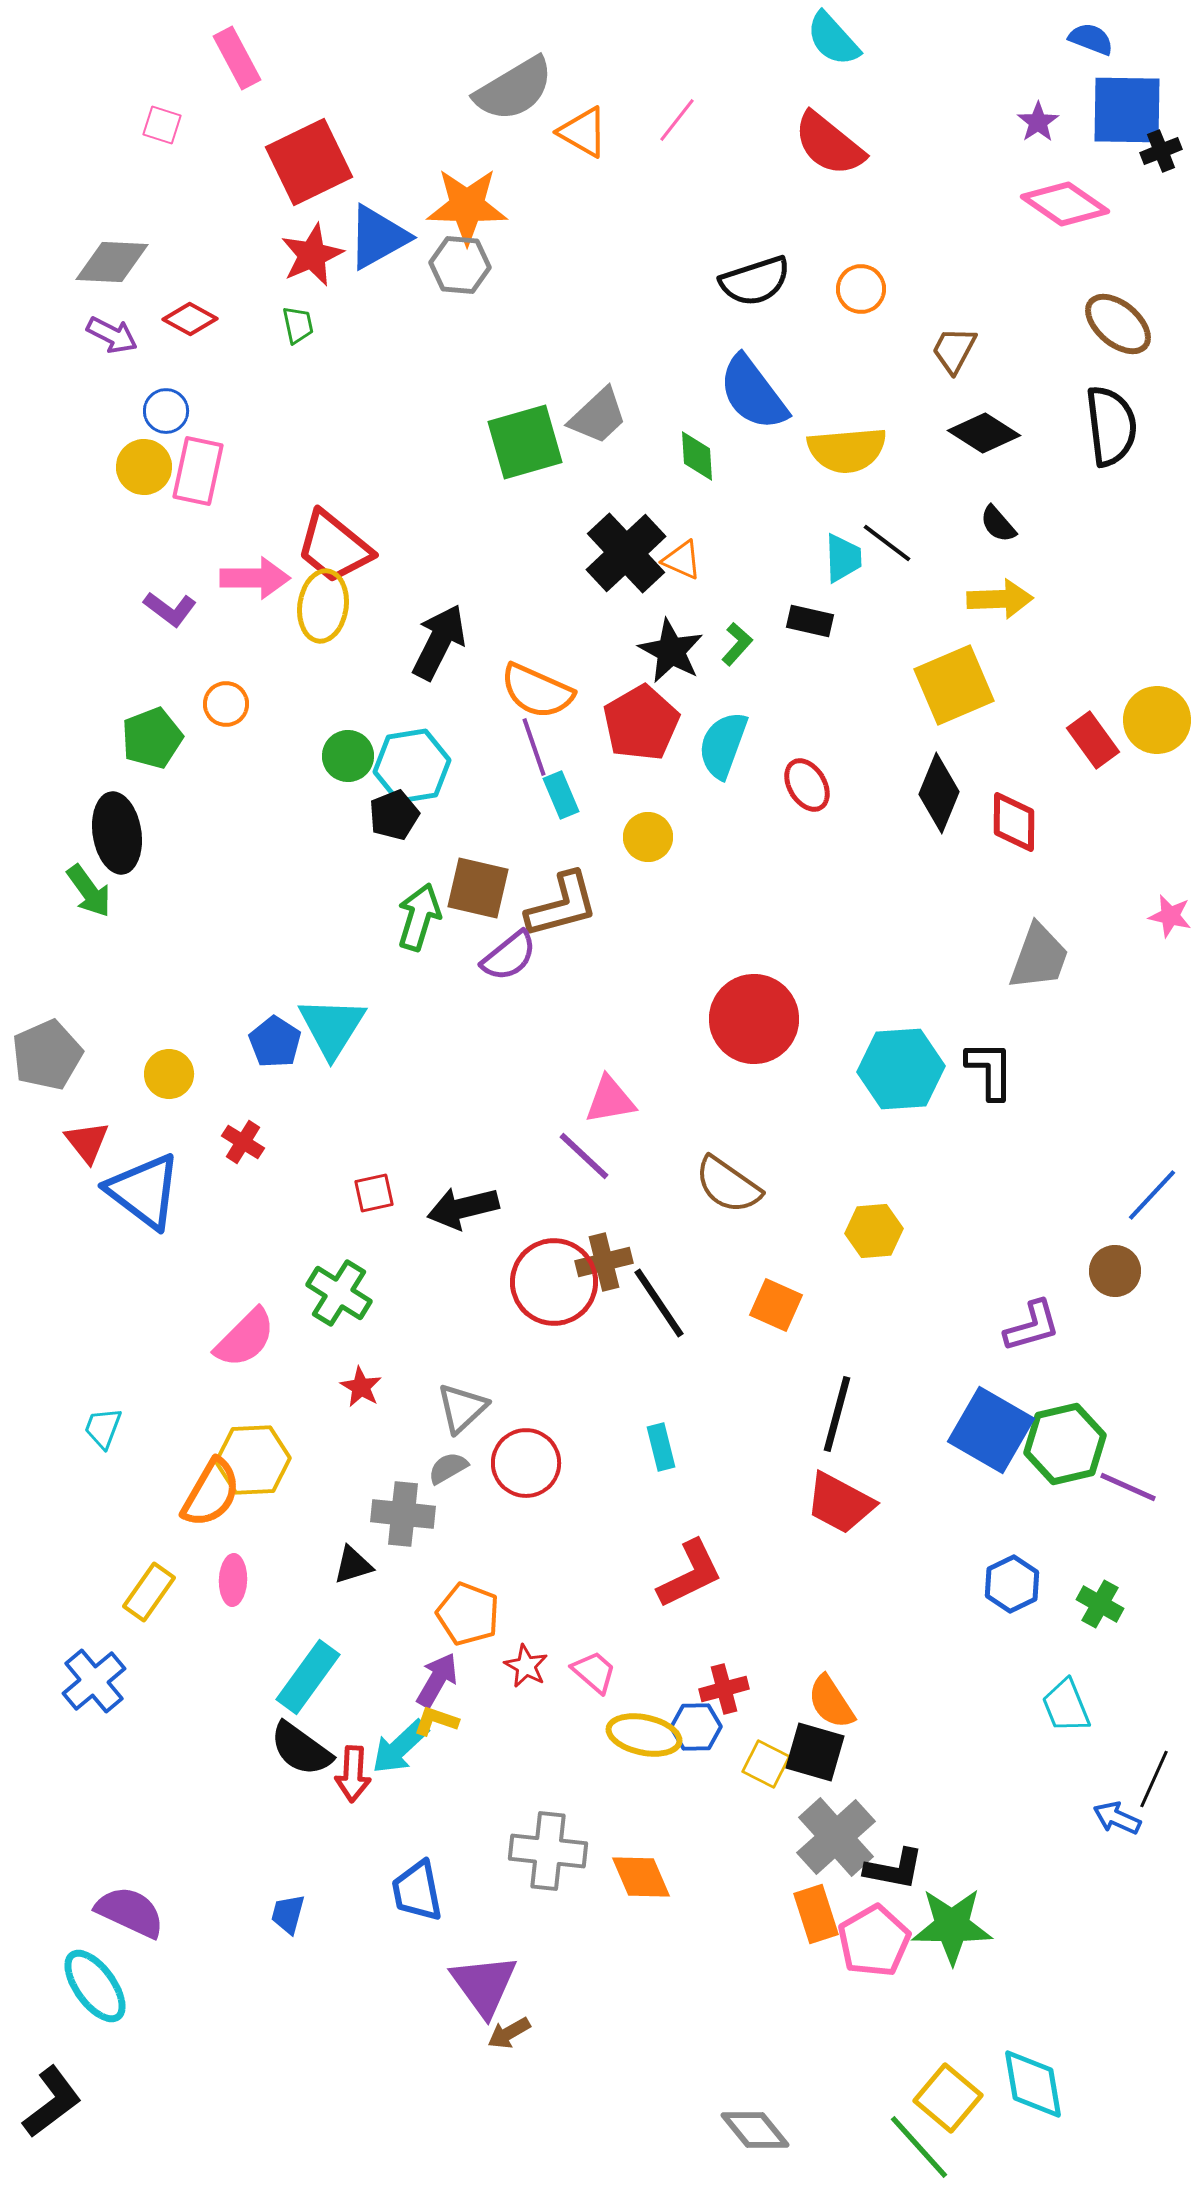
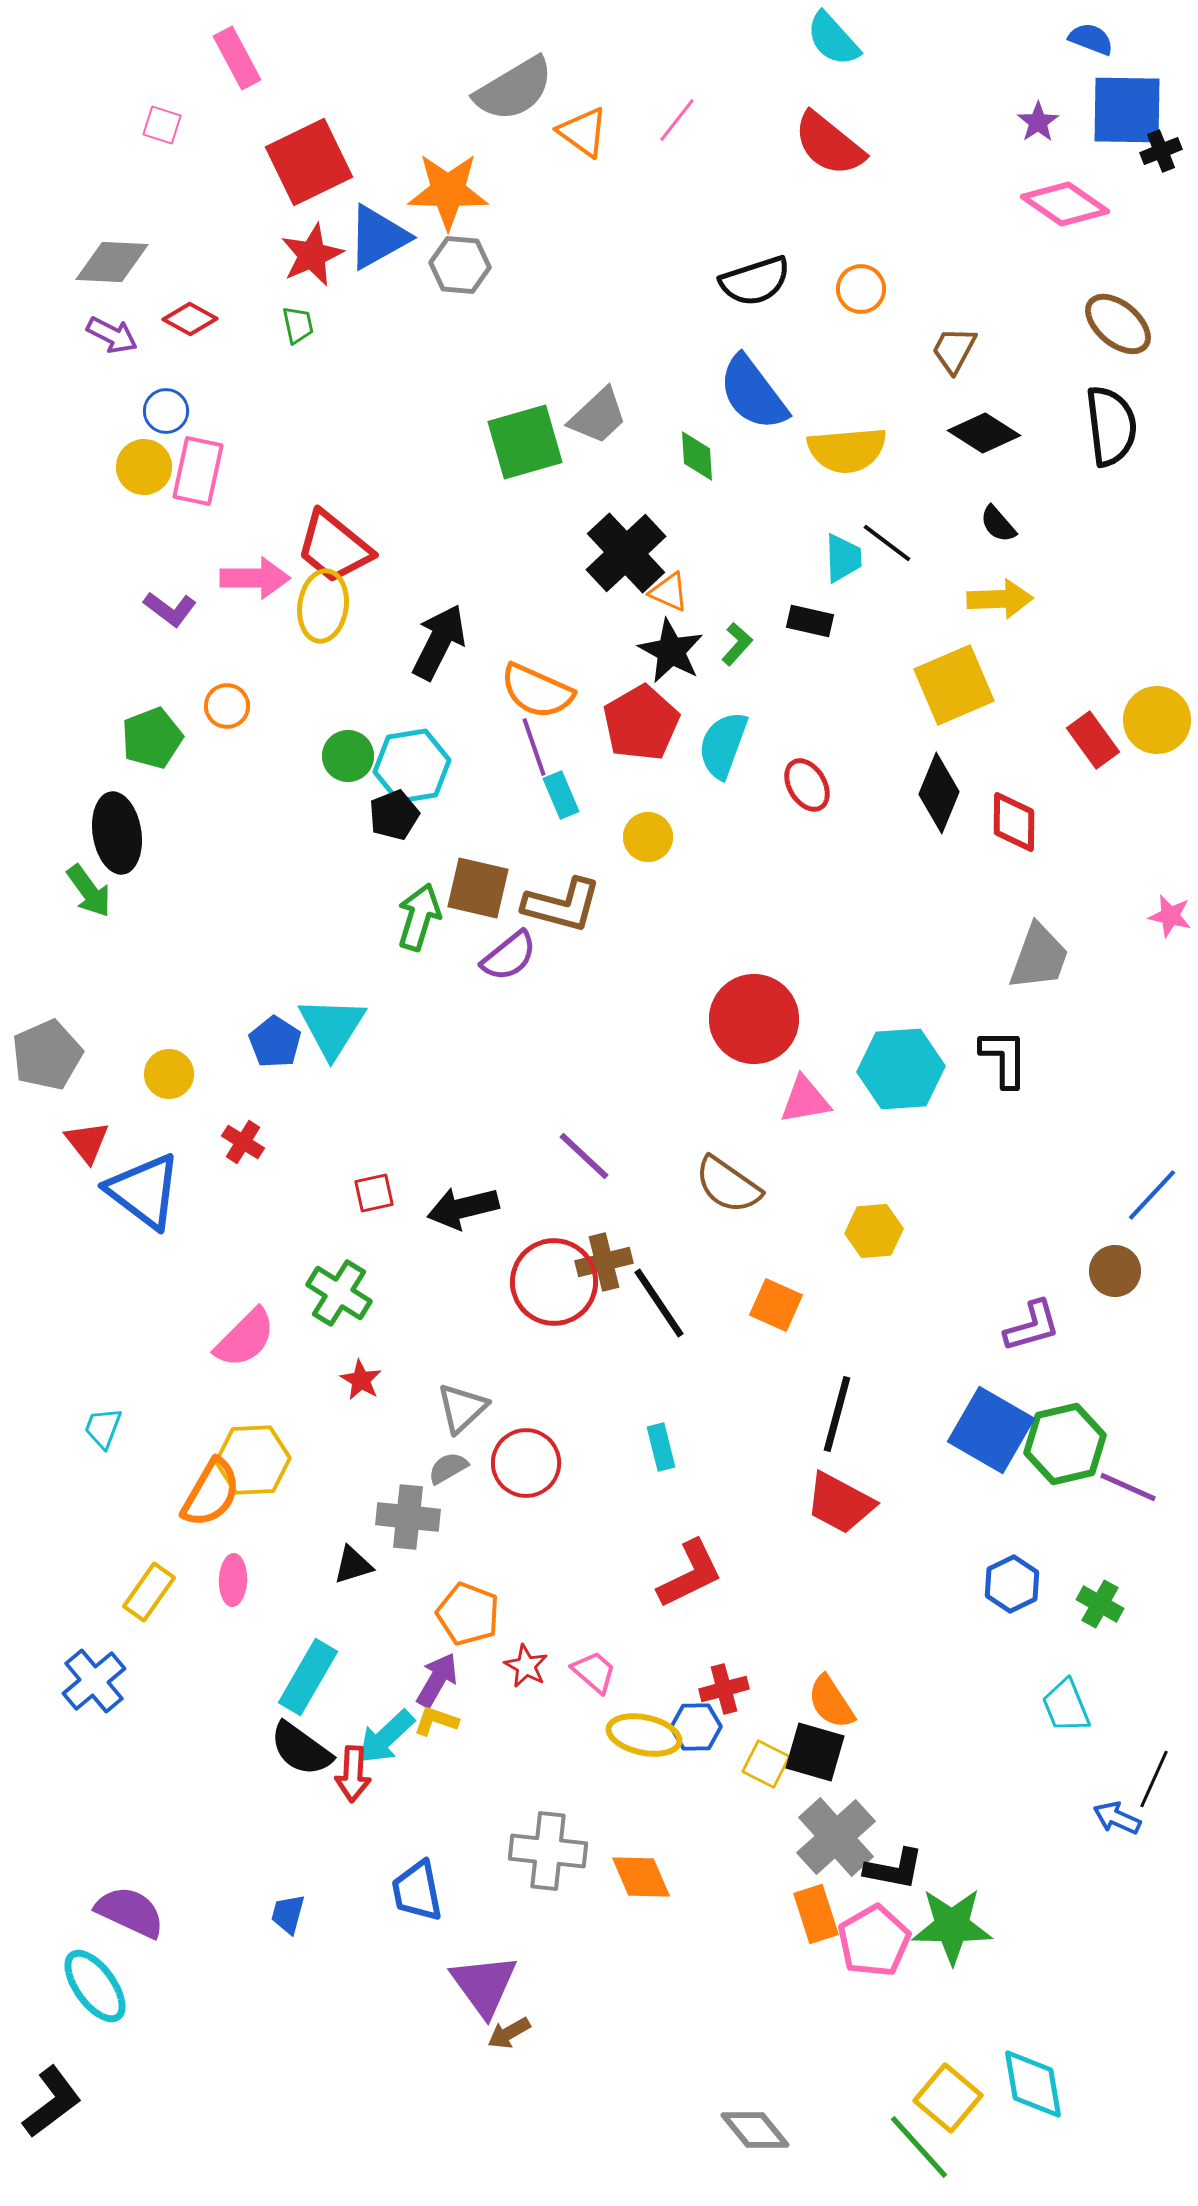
orange triangle at (583, 132): rotated 6 degrees clockwise
orange star at (467, 206): moved 19 px left, 15 px up
orange triangle at (682, 560): moved 13 px left, 32 px down
orange circle at (226, 704): moved 1 px right, 2 px down
brown L-shape at (562, 905): rotated 30 degrees clockwise
black L-shape at (990, 1070): moved 14 px right, 12 px up
pink triangle at (610, 1100): moved 195 px right
red star at (361, 1387): moved 7 px up
gray cross at (403, 1514): moved 5 px right, 3 px down
cyan rectangle at (308, 1677): rotated 6 degrees counterclockwise
cyan arrow at (400, 1747): moved 14 px left, 10 px up
